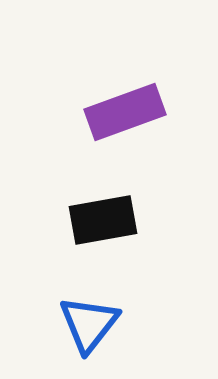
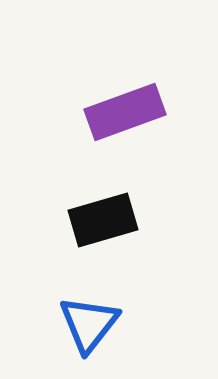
black rectangle: rotated 6 degrees counterclockwise
